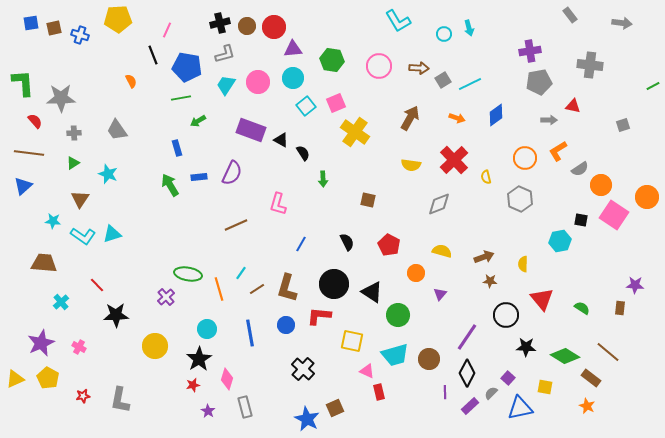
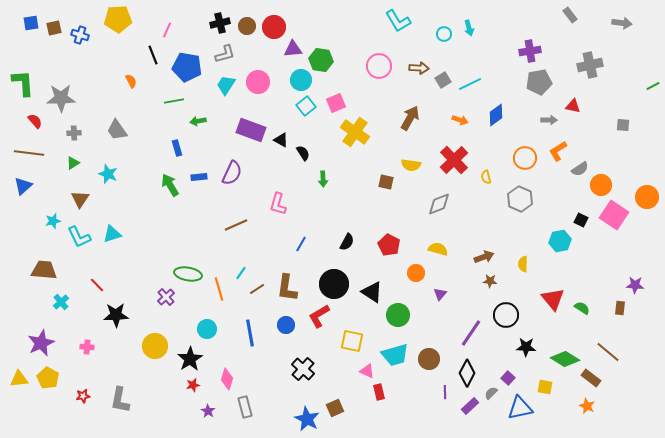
green hexagon at (332, 60): moved 11 px left
gray cross at (590, 65): rotated 20 degrees counterclockwise
cyan circle at (293, 78): moved 8 px right, 2 px down
green line at (181, 98): moved 7 px left, 3 px down
orange arrow at (457, 118): moved 3 px right, 2 px down
green arrow at (198, 121): rotated 21 degrees clockwise
gray square at (623, 125): rotated 24 degrees clockwise
brown square at (368, 200): moved 18 px right, 18 px up
black square at (581, 220): rotated 16 degrees clockwise
cyan star at (53, 221): rotated 21 degrees counterclockwise
cyan L-shape at (83, 236): moved 4 px left, 1 px down; rotated 30 degrees clockwise
black semicircle at (347, 242): rotated 54 degrees clockwise
yellow semicircle at (442, 251): moved 4 px left, 2 px up
brown trapezoid at (44, 263): moved 7 px down
brown L-shape at (287, 288): rotated 8 degrees counterclockwise
red triangle at (542, 299): moved 11 px right
red L-shape at (319, 316): rotated 35 degrees counterclockwise
purple line at (467, 337): moved 4 px right, 4 px up
pink cross at (79, 347): moved 8 px right; rotated 24 degrees counterclockwise
green diamond at (565, 356): moved 3 px down
black star at (199, 359): moved 9 px left
yellow triangle at (15, 379): moved 4 px right; rotated 18 degrees clockwise
